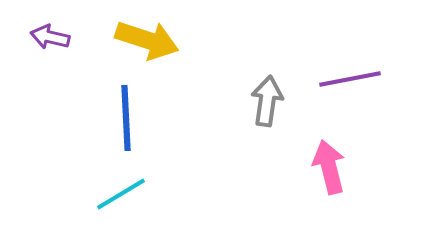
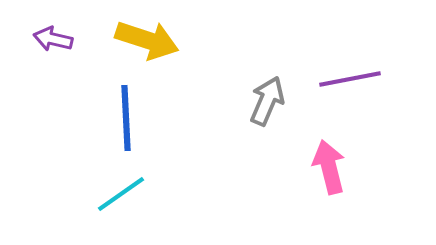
purple arrow: moved 3 px right, 2 px down
gray arrow: rotated 15 degrees clockwise
cyan line: rotated 4 degrees counterclockwise
